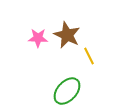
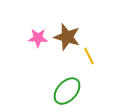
brown star: moved 2 px down; rotated 8 degrees counterclockwise
